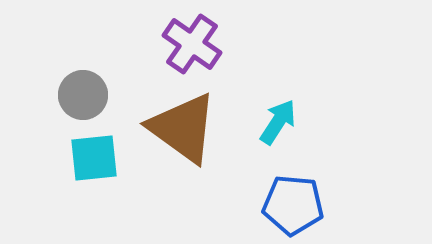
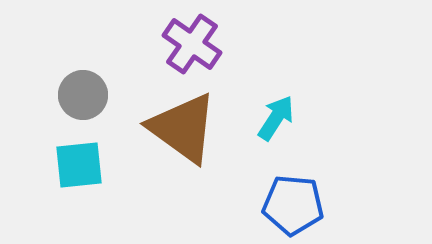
cyan arrow: moved 2 px left, 4 px up
cyan square: moved 15 px left, 7 px down
